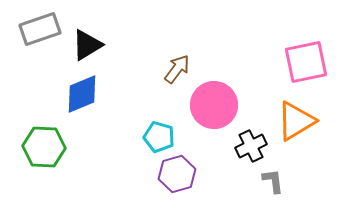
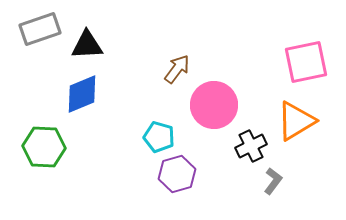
black triangle: rotated 28 degrees clockwise
gray L-shape: rotated 44 degrees clockwise
